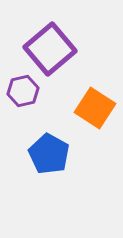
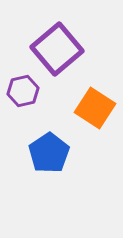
purple square: moved 7 px right
blue pentagon: moved 1 px up; rotated 9 degrees clockwise
